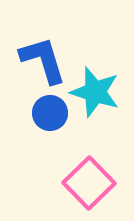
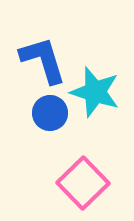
pink square: moved 6 px left
